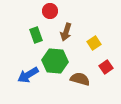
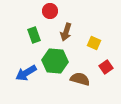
green rectangle: moved 2 px left
yellow square: rotated 32 degrees counterclockwise
blue arrow: moved 2 px left, 2 px up
